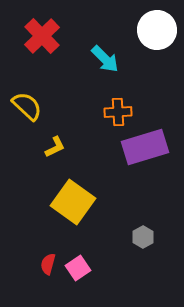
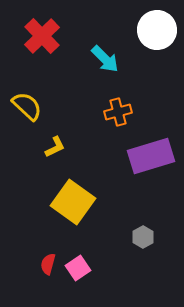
orange cross: rotated 12 degrees counterclockwise
purple rectangle: moved 6 px right, 9 px down
